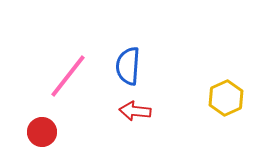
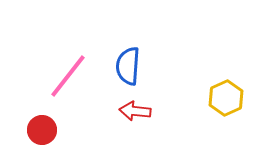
red circle: moved 2 px up
